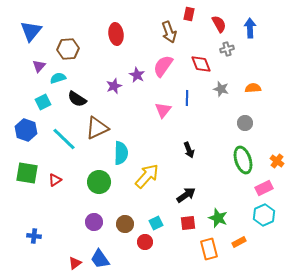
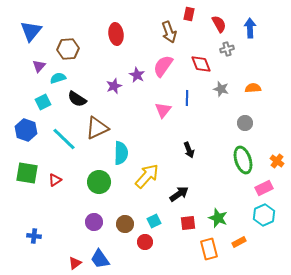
black arrow at (186, 195): moved 7 px left, 1 px up
cyan square at (156, 223): moved 2 px left, 2 px up
